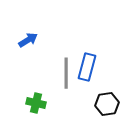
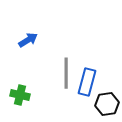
blue rectangle: moved 15 px down
green cross: moved 16 px left, 8 px up
